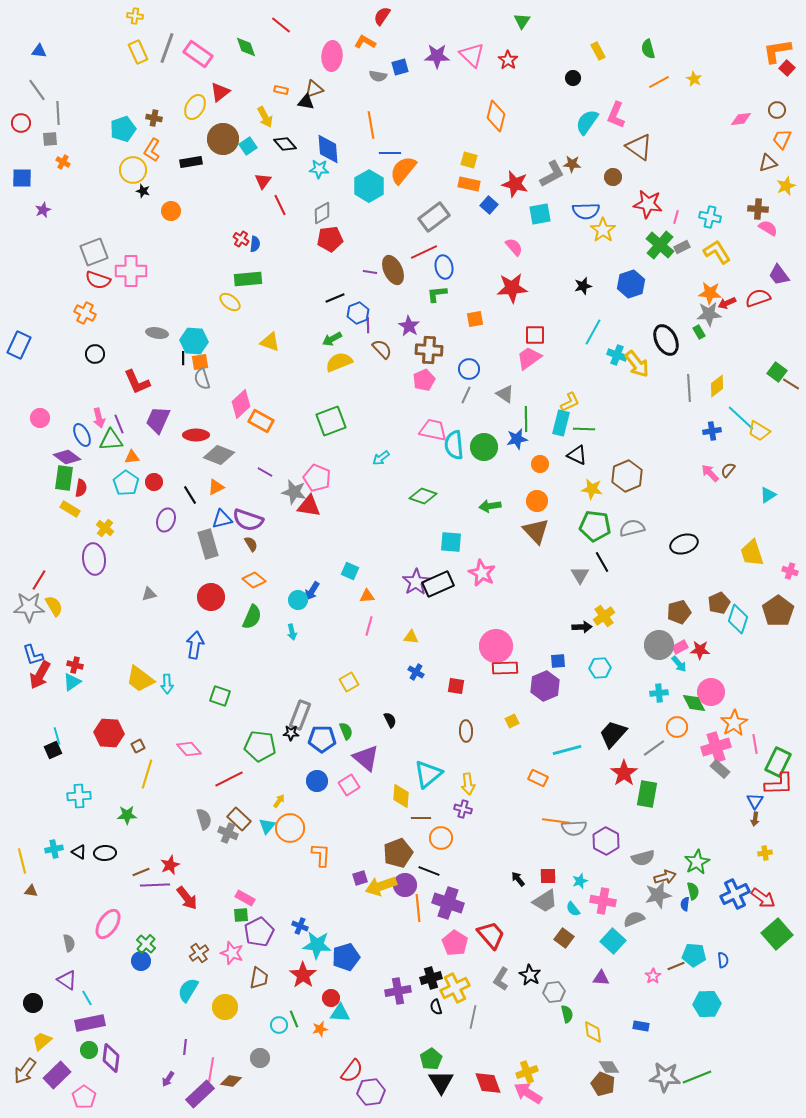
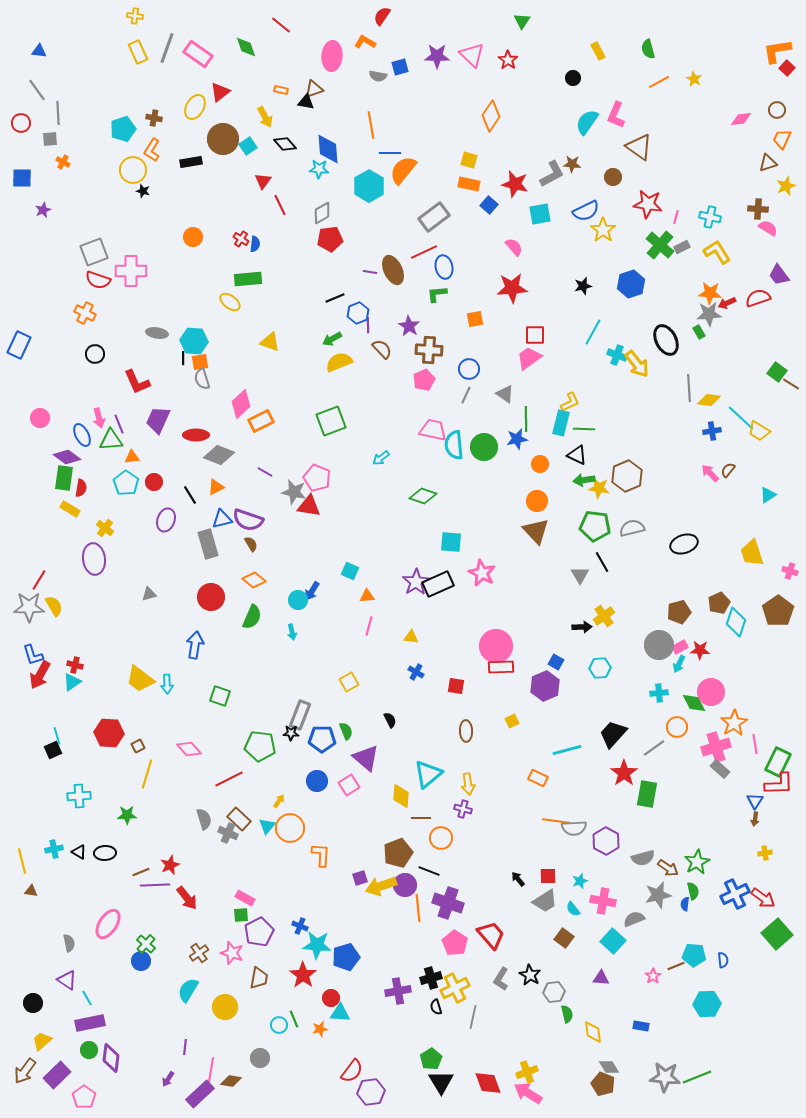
orange diamond at (496, 116): moved 5 px left; rotated 20 degrees clockwise
orange circle at (171, 211): moved 22 px right, 26 px down
blue semicircle at (586, 211): rotated 24 degrees counterclockwise
yellow diamond at (717, 386): moved 8 px left, 14 px down; rotated 45 degrees clockwise
orange rectangle at (261, 421): rotated 55 degrees counterclockwise
yellow star at (592, 489): moved 7 px right, 1 px up
green arrow at (490, 506): moved 94 px right, 26 px up
cyan diamond at (738, 619): moved 2 px left, 3 px down
blue square at (558, 661): moved 2 px left, 1 px down; rotated 35 degrees clockwise
cyan arrow at (679, 664): rotated 66 degrees clockwise
red rectangle at (505, 668): moved 4 px left, 1 px up
brown arrow at (665, 877): moved 3 px right, 9 px up; rotated 50 degrees clockwise
